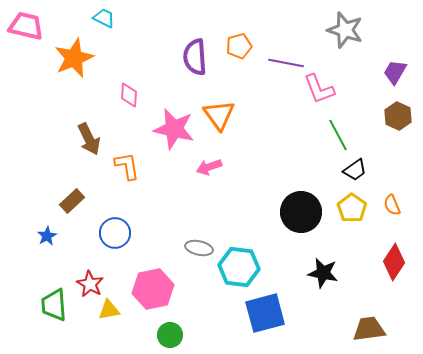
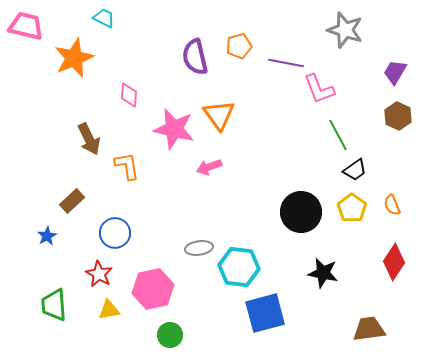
purple semicircle: rotated 9 degrees counterclockwise
gray ellipse: rotated 20 degrees counterclockwise
red star: moved 9 px right, 10 px up
